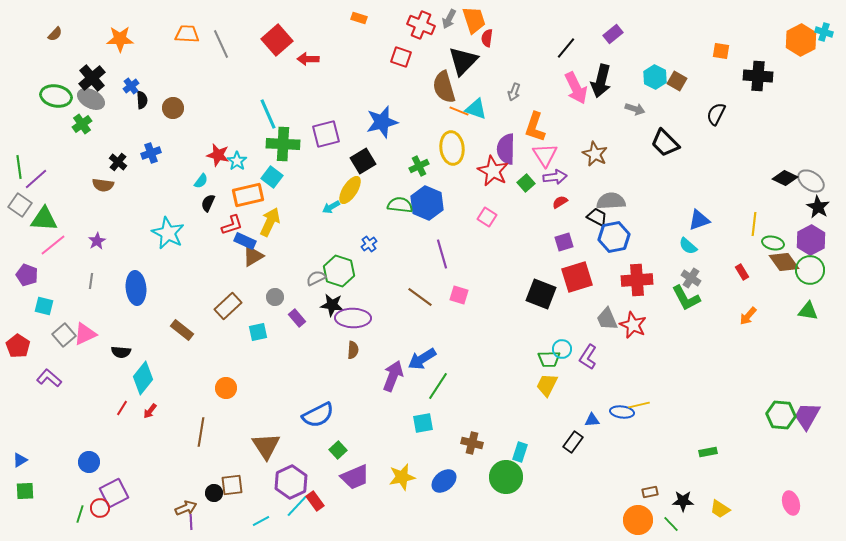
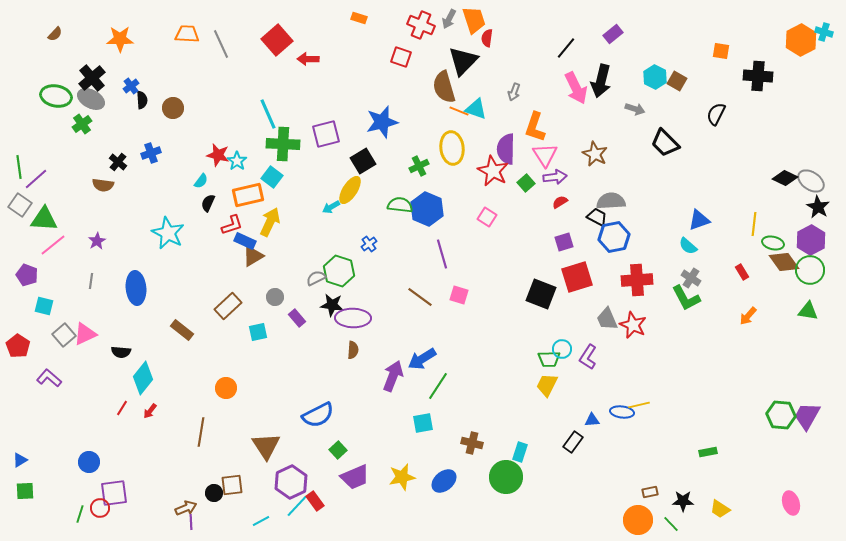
blue hexagon at (427, 203): moved 6 px down
purple square at (114, 493): rotated 20 degrees clockwise
